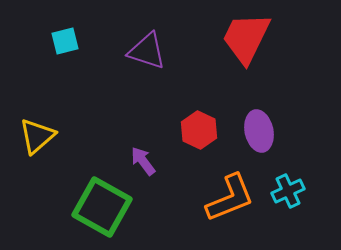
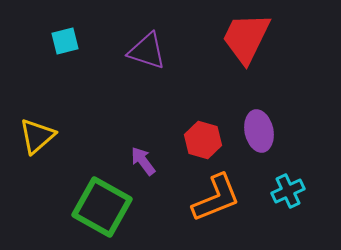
red hexagon: moved 4 px right, 10 px down; rotated 9 degrees counterclockwise
orange L-shape: moved 14 px left
